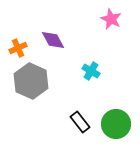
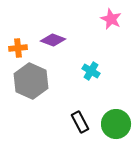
purple diamond: rotated 40 degrees counterclockwise
orange cross: rotated 18 degrees clockwise
black rectangle: rotated 10 degrees clockwise
